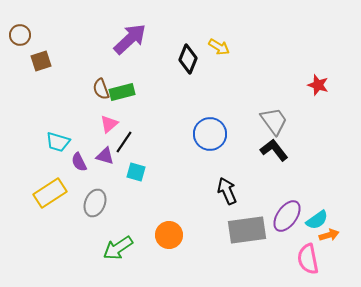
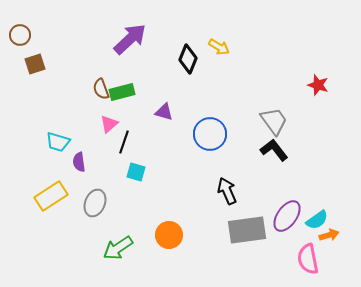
brown square: moved 6 px left, 3 px down
black line: rotated 15 degrees counterclockwise
purple triangle: moved 59 px right, 44 px up
purple semicircle: rotated 18 degrees clockwise
yellow rectangle: moved 1 px right, 3 px down
